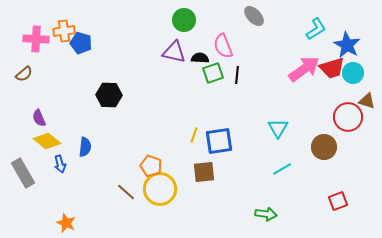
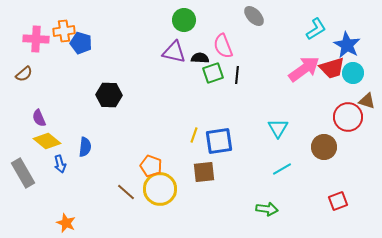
green arrow: moved 1 px right, 5 px up
